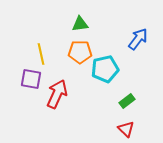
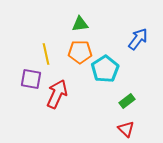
yellow line: moved 5 px right
cyan pentagon: rotated 20 degrees counterclockwise
